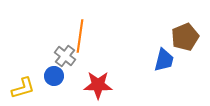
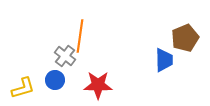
brown pentagon: moved 1 px down
blue trapezoid: rotated 15 degrees counterclockwise
blue circle: moved 1 px right, 4 px down
